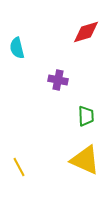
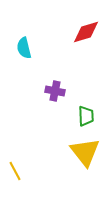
cyan semicircle: moved 7 px right
purple cross: moved 3 px left, 11 px down
yellow triangle: moved 8 px up; rotated 28 degrees clockwise
yellow line: moved 4 px left, 4 px down
